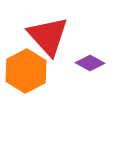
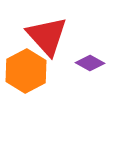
red triangle: moved 1 px left
